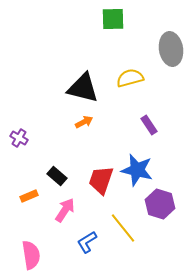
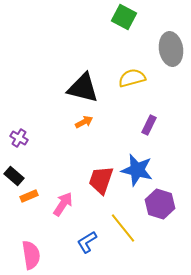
green square: moved 11 px right, 2 px up; rotated 30 degrees clockwise
yellow semicircle: moved 2 px right
purple rectangle: rotated 60 degrees clockwise
black rectangle: moved 43 px left
pink arrow: moved 2 px left, 6 px up
